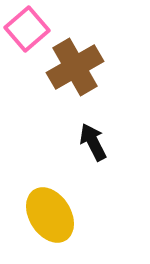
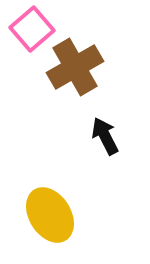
pink square: moved 5 px right
black arrow: moved 12 px right, 6 px up
